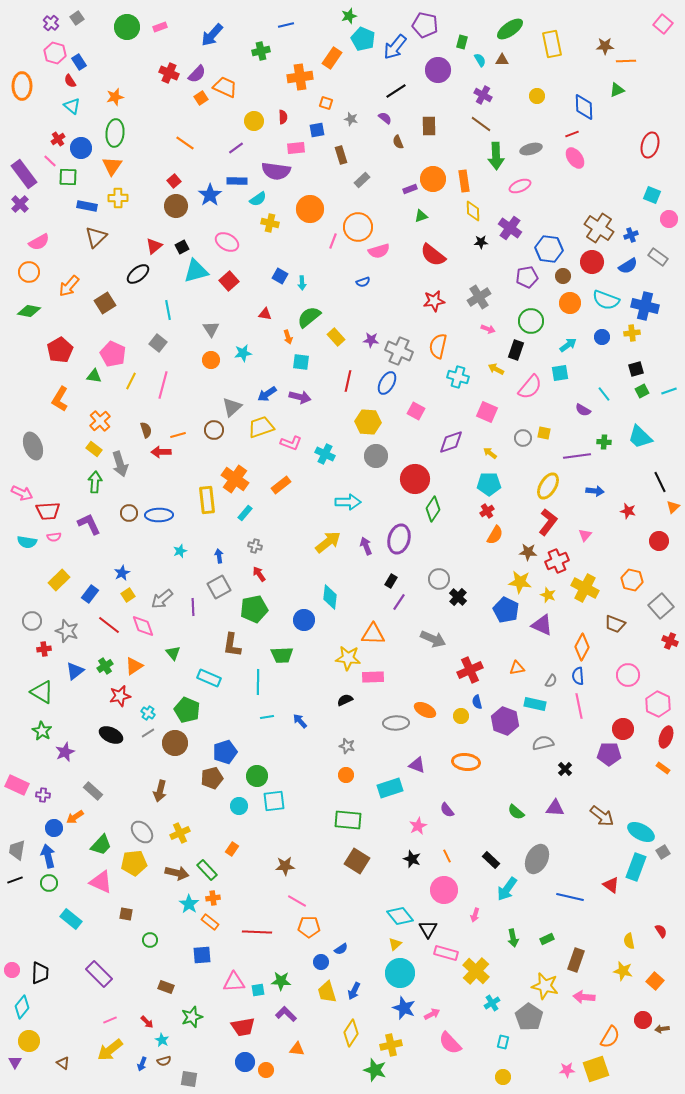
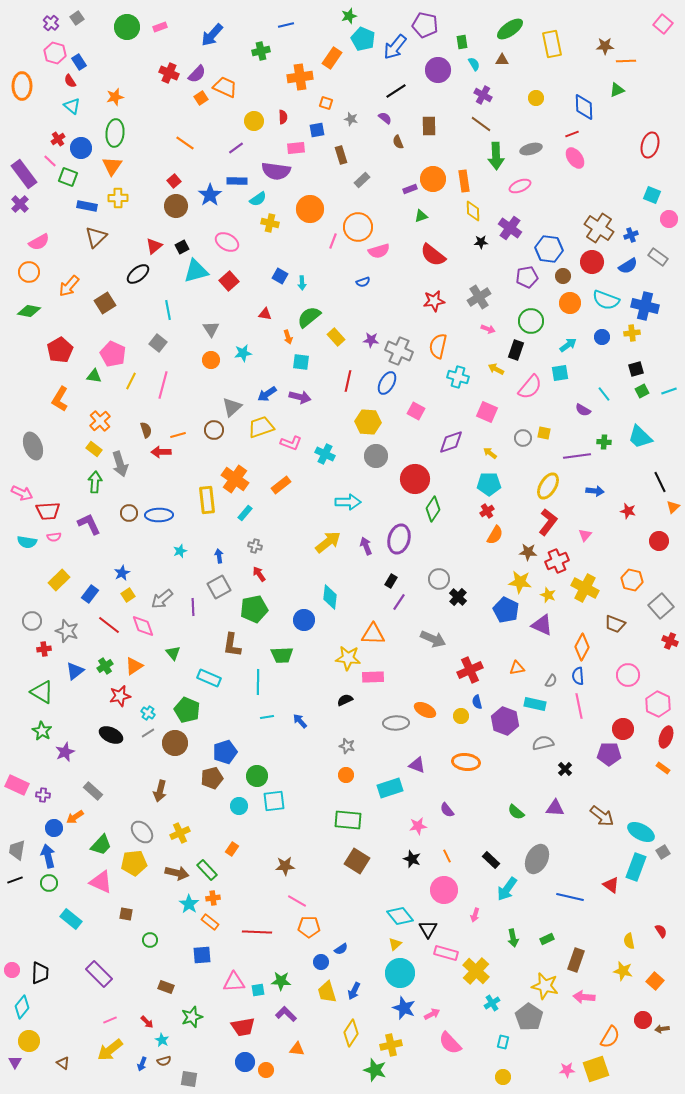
green rectangle at (462, 42): rotated 24 degrees counterclockwise
cyan semicircle at (480, 60): moved 6 px left, 4 px down
yellow circle at (537, 96): moved 1 px left, 2 px down
green square at (68, 177): rotated 18 degrees clockwise
pink star at (418, 826): rotated 18 degrees clockwise
